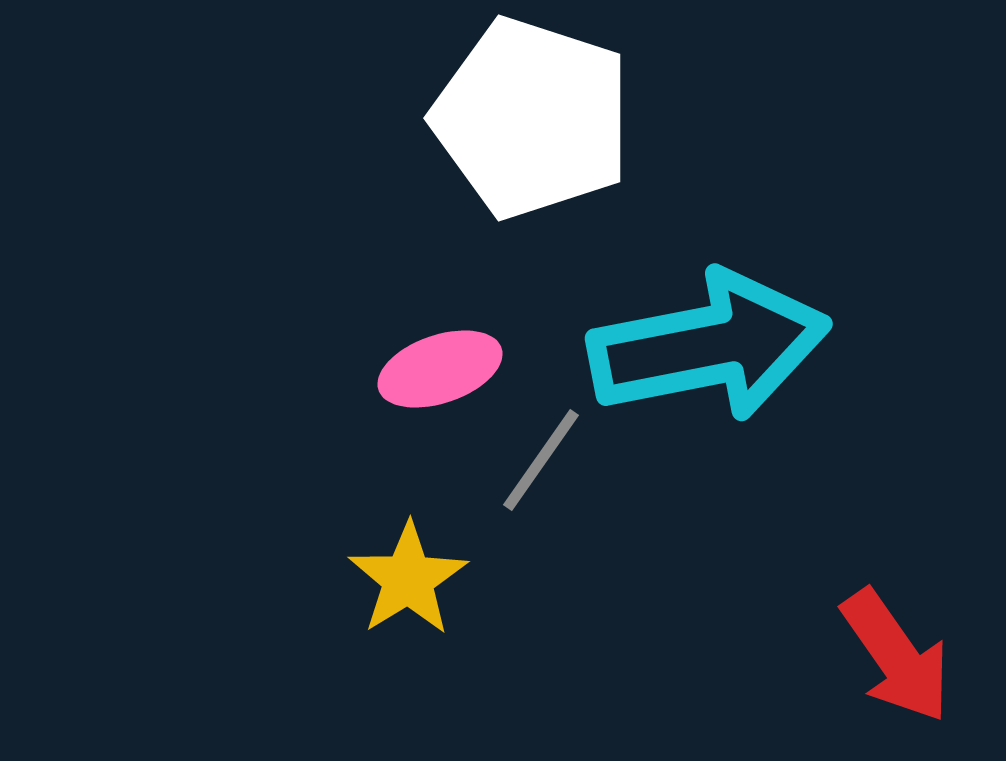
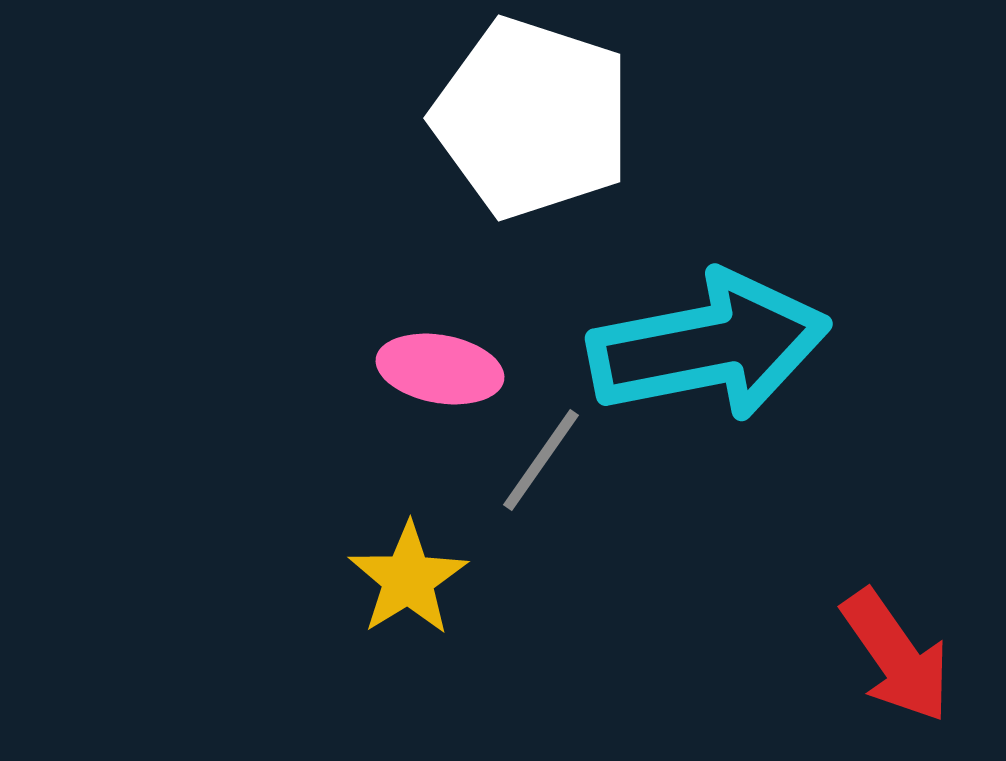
pink ellipse: rotated 29 degrees clockwise
